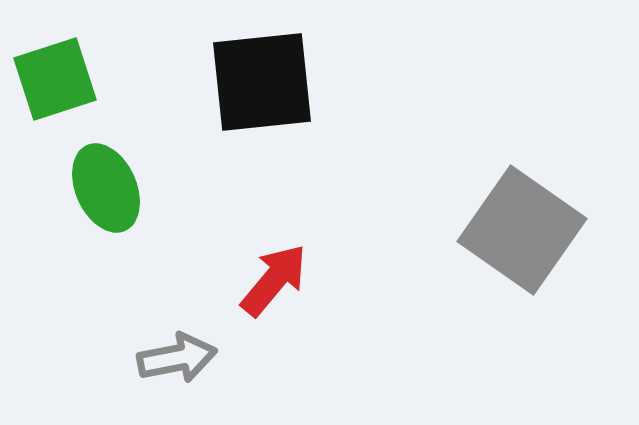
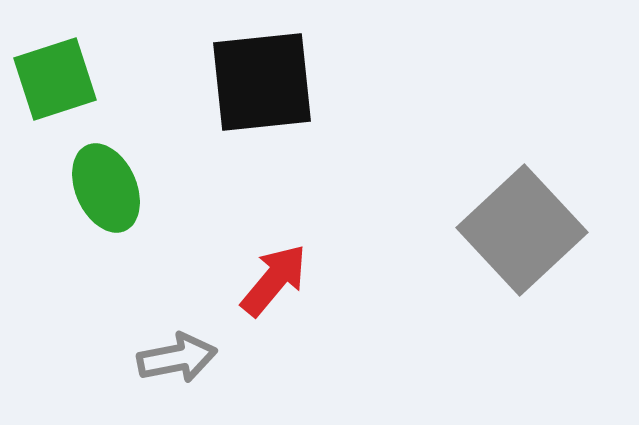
gray square: rotated 12 degrees clockwise
